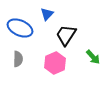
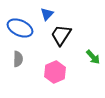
black trapezoid: moved 5 px left
pink hexagon: moved 9 px down
